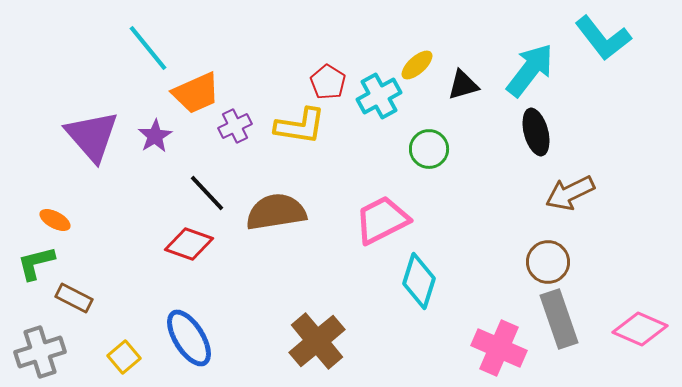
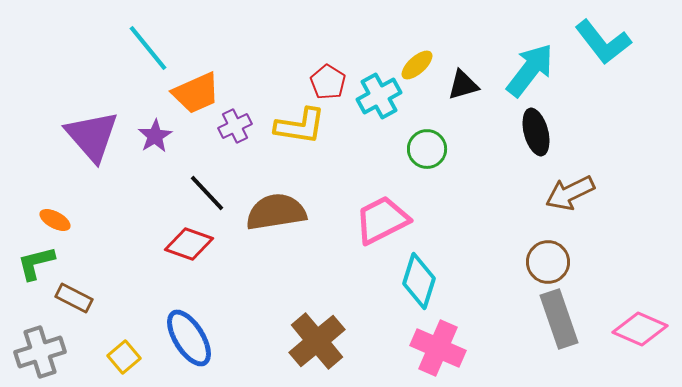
cyan L-shape: moved 4 px down
green circle: moved 2 px left
pink cross: moved 61 px left
